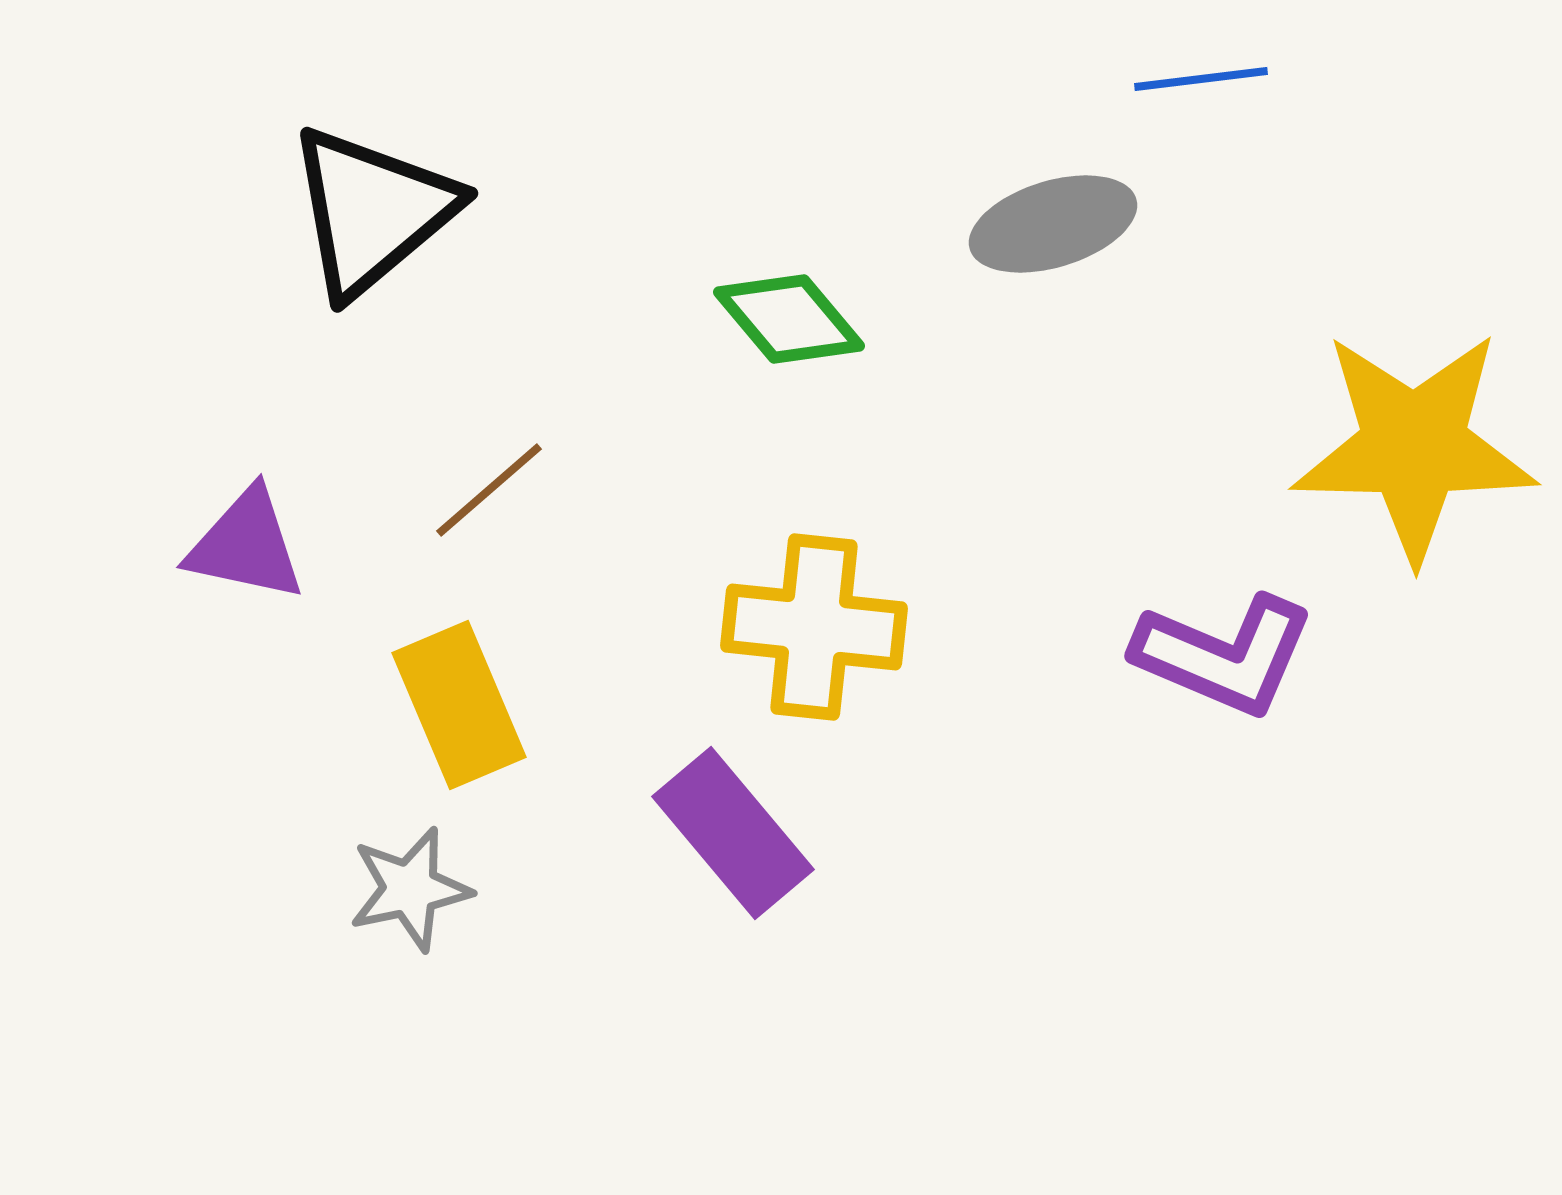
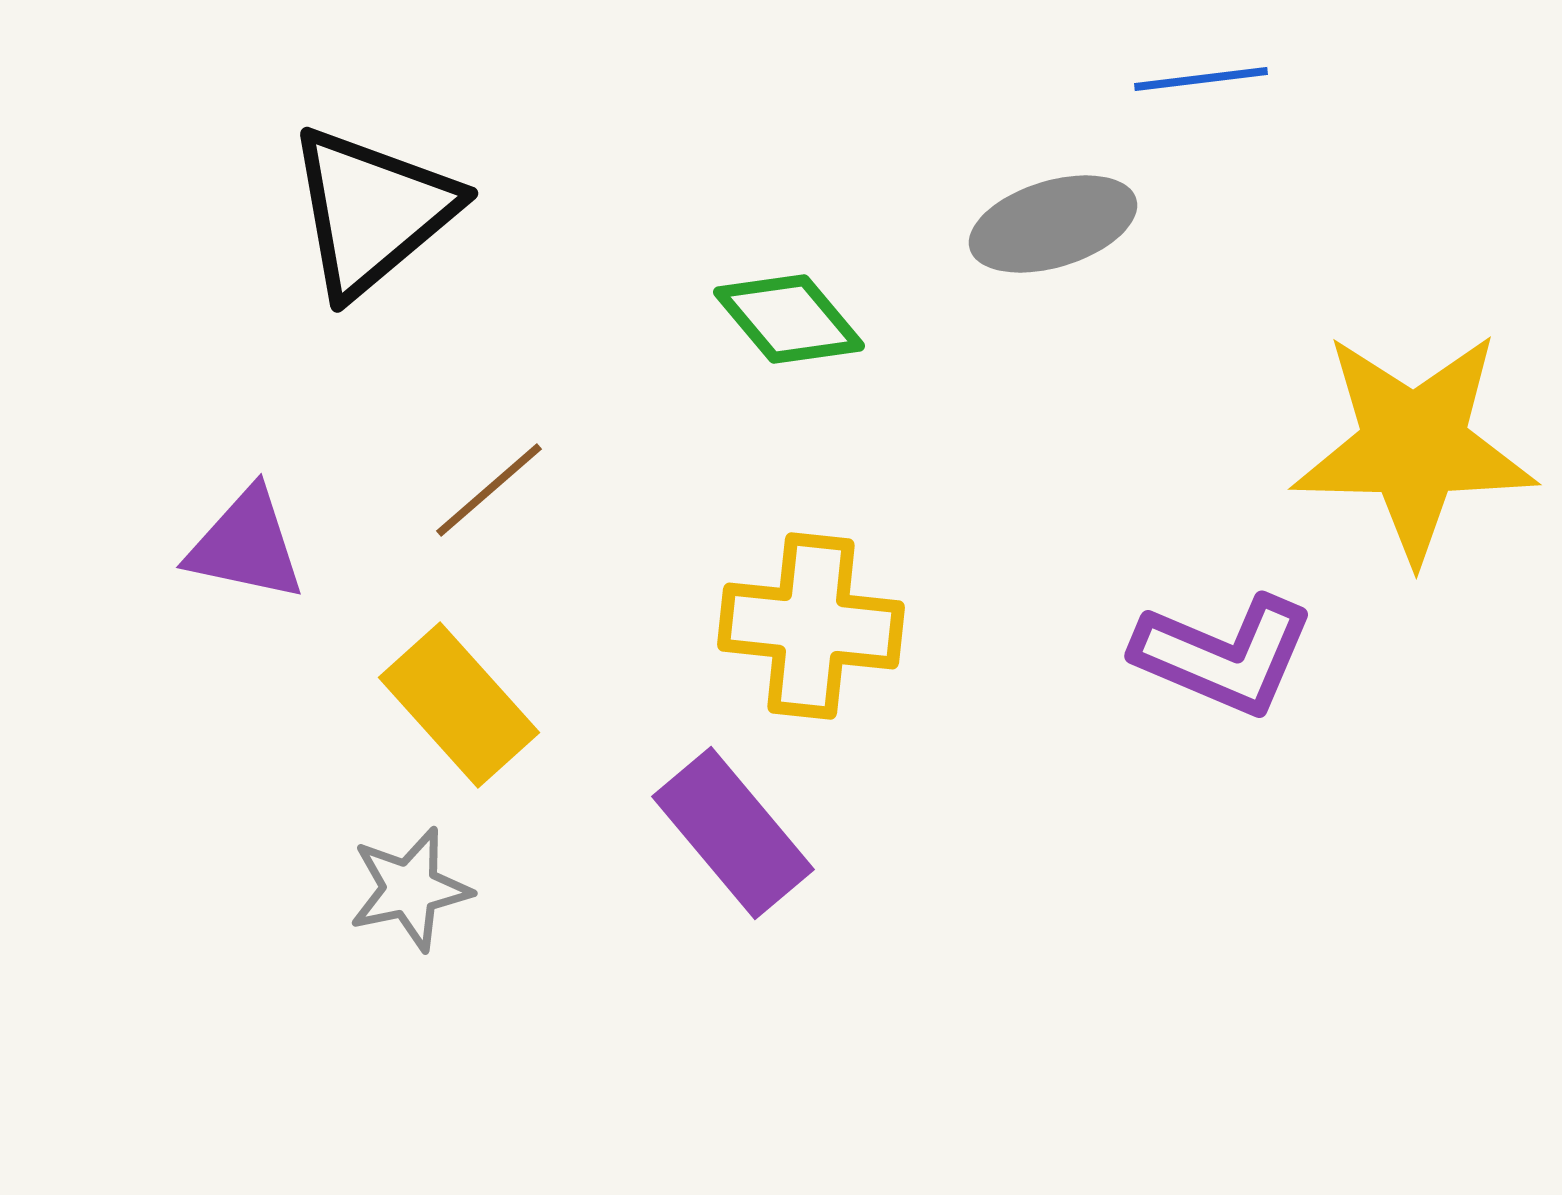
yellow cross: moved 3 px left, 1 px up
yellow rectangle: rotated 19 degrees counterclockwise
